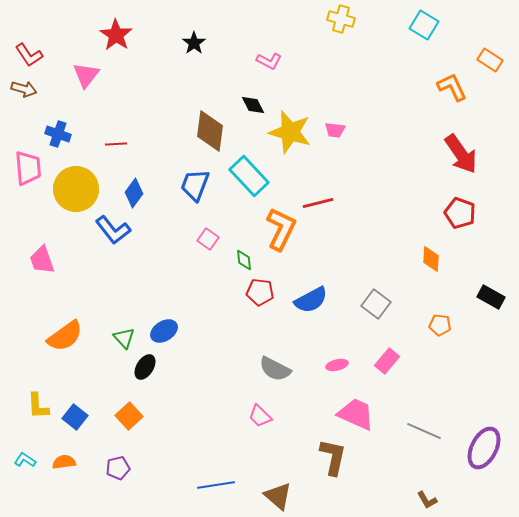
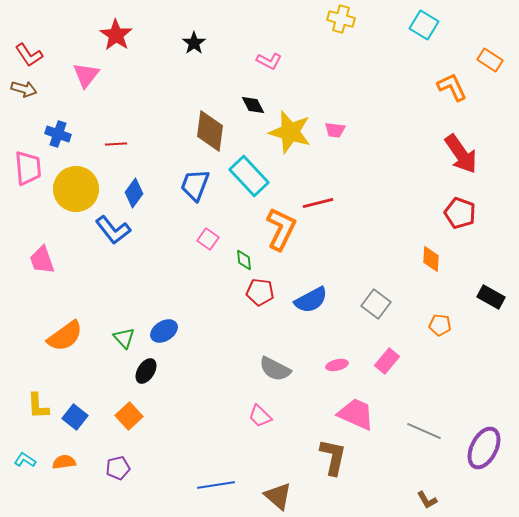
black ellipse at (145, 367): moved 1 px right, 4 px down
